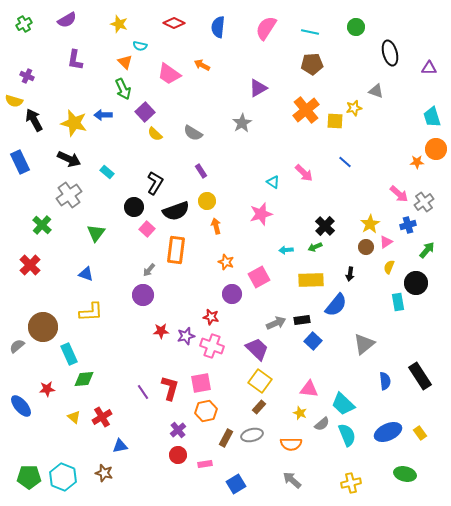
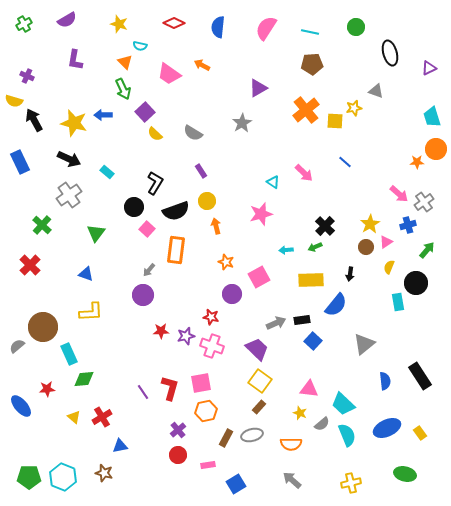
purple triangle at (429, 68): rotated 28 degrees counterclockwise
blue ellipse at (388, 432): moved 1 px left, 4 px up
pink rectangle at (205, 464): moved 3 px right, 1 px down
